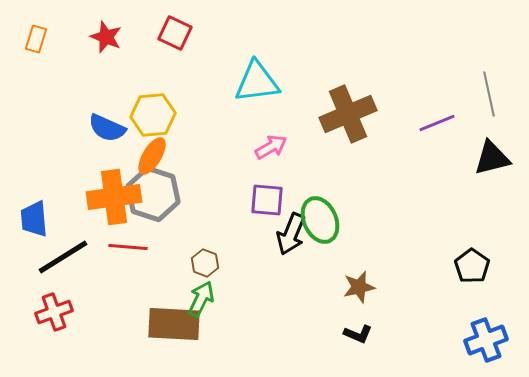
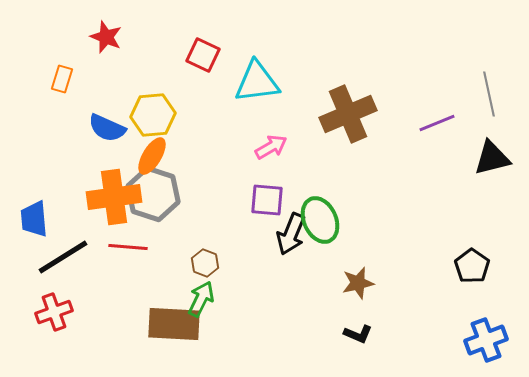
red square: moved 28 px right, 22 px down
orange rectangle: moved 26 px right, 40 px down
brown star: moved 1 px left, 4 px up
